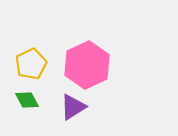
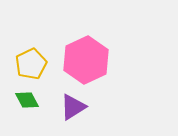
pink hexagon: moved 1 px left, 5 px up
